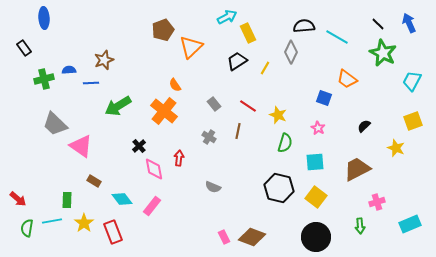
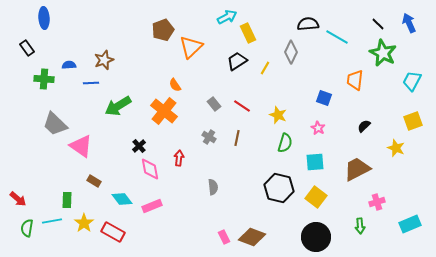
black semicircle at (304, 26): moved 4 px right, 2 px up
black rectangle at (24, 48): moved 3 px right
blue semicircle at (69, 70): moved 5 px up
green cross at (44, 79): rotated 18 degrees clockwise
orange trapezoid at (347, 79): moved 8 px right, 1 px down; rotated 60 degrees clockwise
red line at (248, 106): moved 6 px left
brown line at (238, 131): moved 1 px left, 7 px down
pink diamond at (154, 169): moved 4 px left
gray semicircle at (213, 187): rotated 119 degrees counterclockwise
pink rectangle at (152, 206): rotated 30 degrees clockwise
red rectangle at (113, 232): rotated 40 degrees counterclockwise
